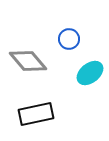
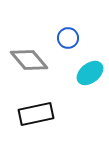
blue circle: moved 1 px left, 1 px up
gray diamond: moved 1 px right, 1 px up
